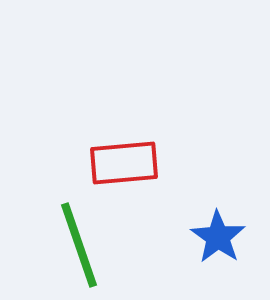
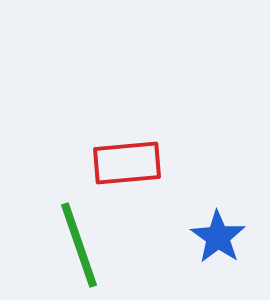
red rectangle: moved 3 px right
